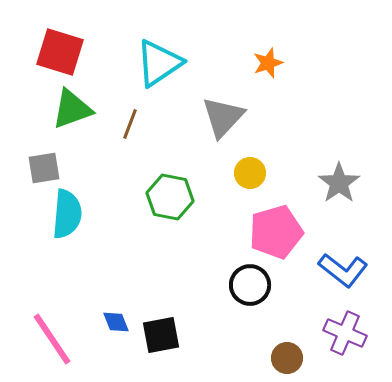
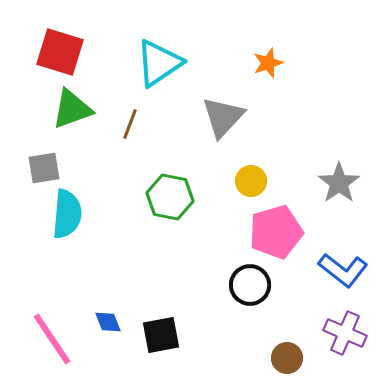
yellow circle: moved 1 px right, 8 px down
blue diamond: moved 8 px left
